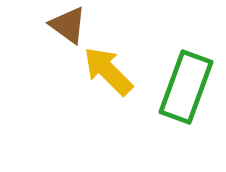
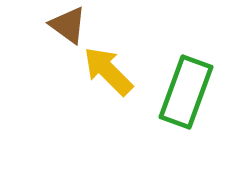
green rectangle: moved 5 px down
